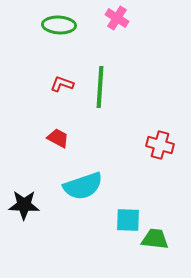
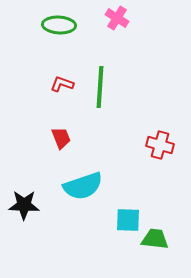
red trapezoid: moved 3 px right; rotated 40 degrees clockwise
